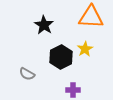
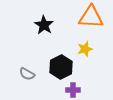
yellow star: rotated 14 degrees clockwise
black hexagon: moved 10 px down
